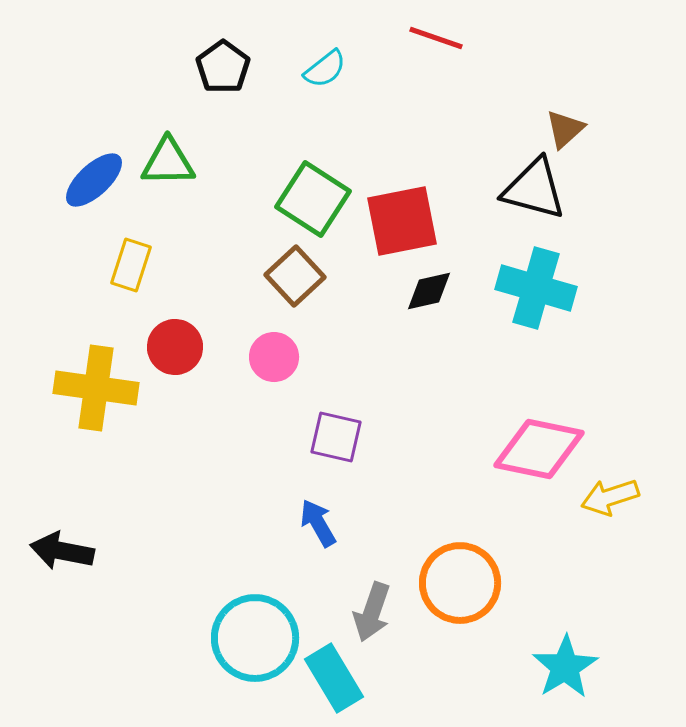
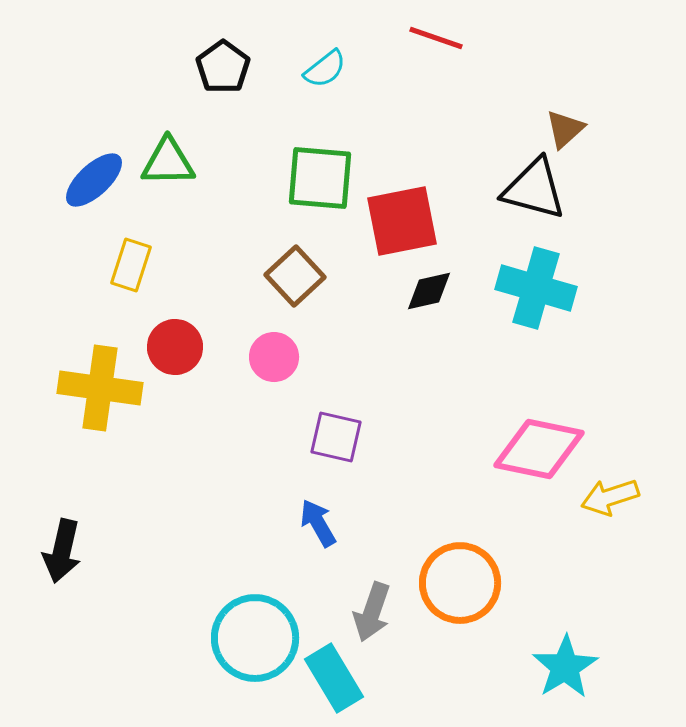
green square: moved 7 px right, 21 px up; rotated 28 degrees counterclockwise
yellow cross: moved 4 px right
black arrow: rotated 88 degrees counterclockwise
